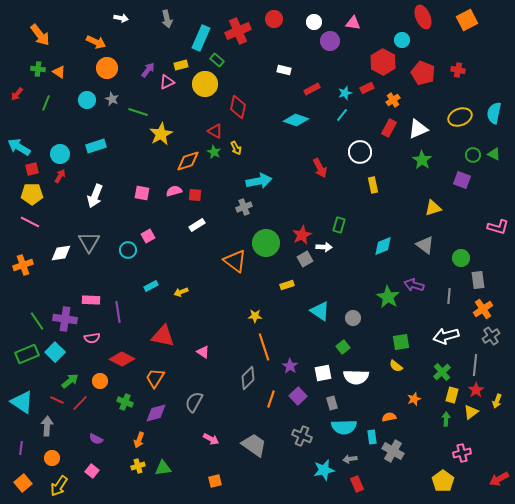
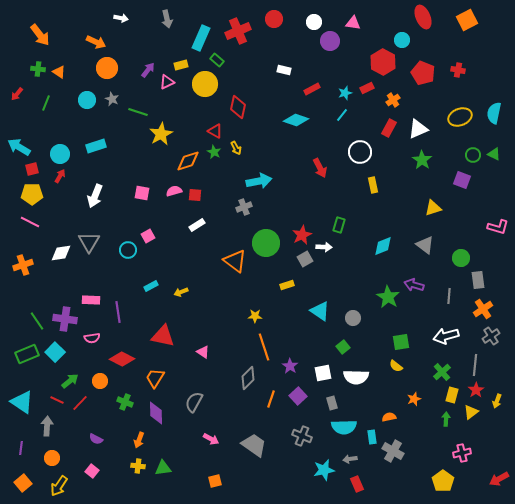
purple diamond at (156, 413): rotated 75 degrees counterclockwise
yellow cross at (138, 466): rotated 24 degrees clockwise
